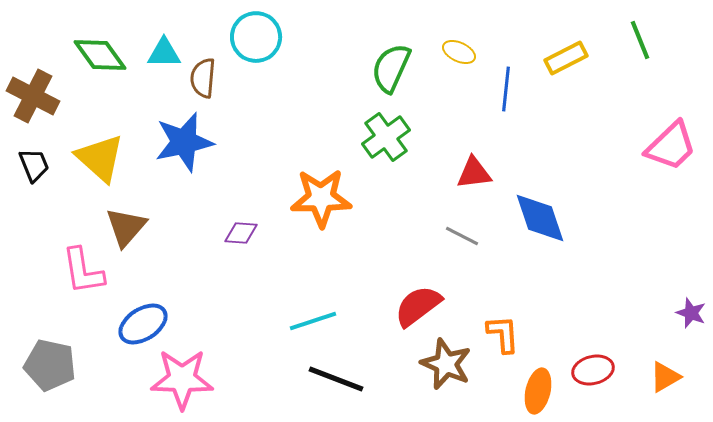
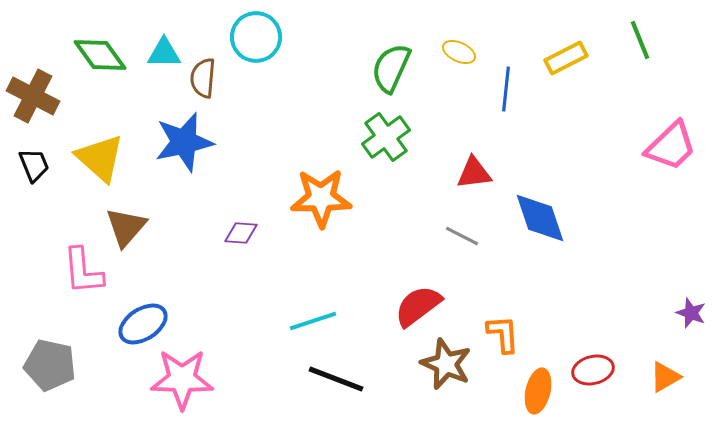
pink L-shape: rotated 4 degrees clockwise
